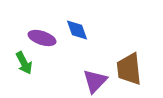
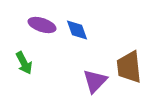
purple ellipse: moved 13 px up
brown trapezoid: moved 2 px up
